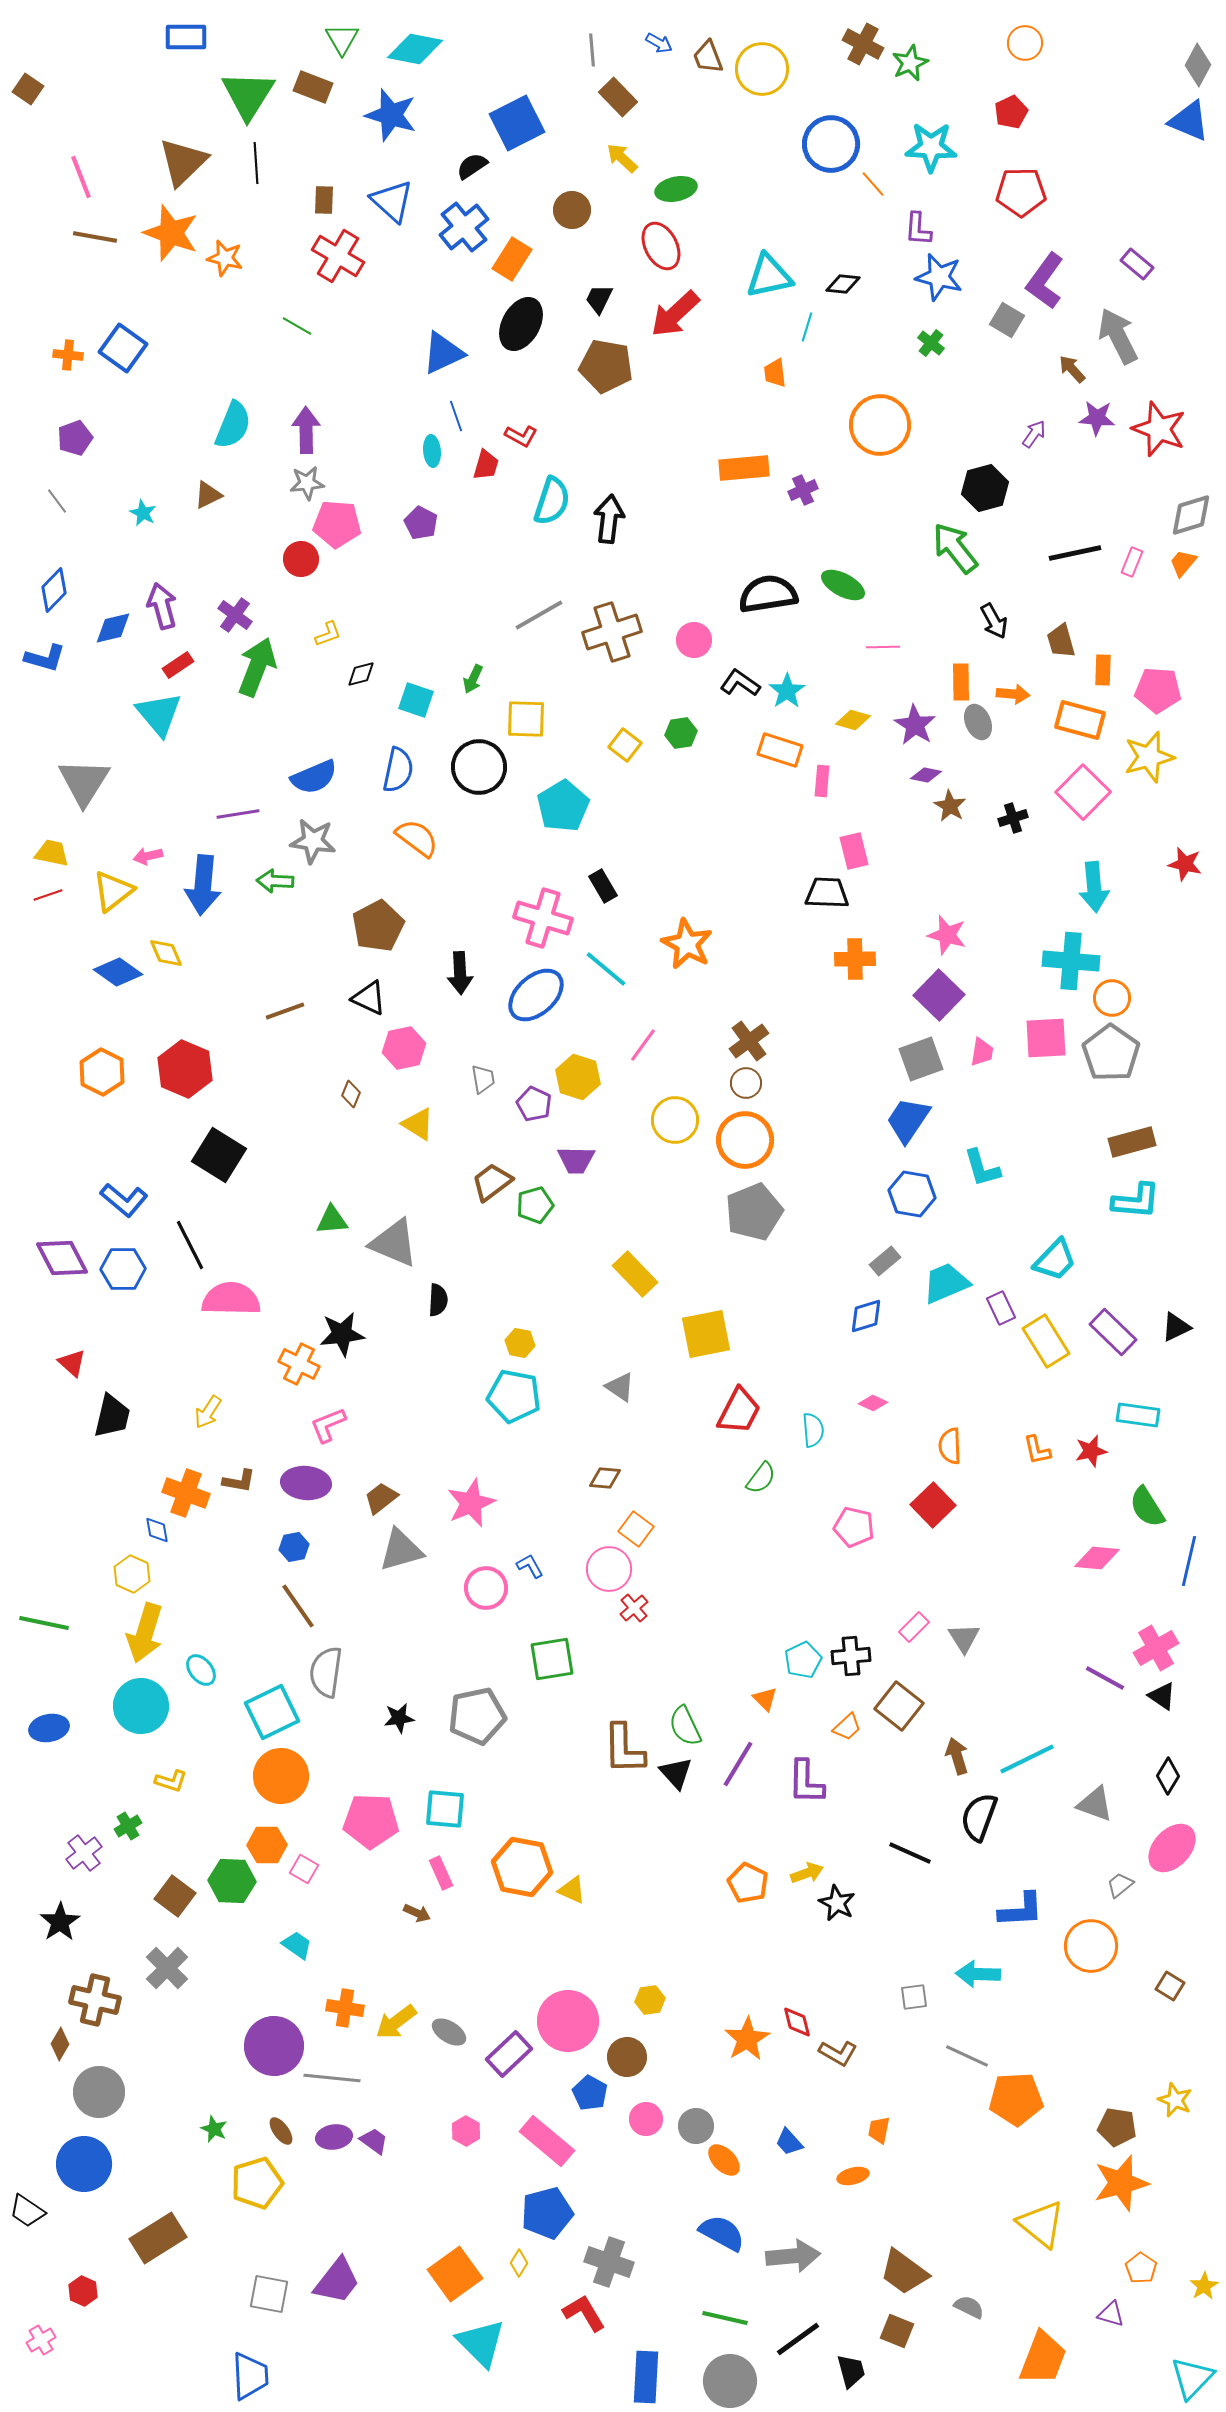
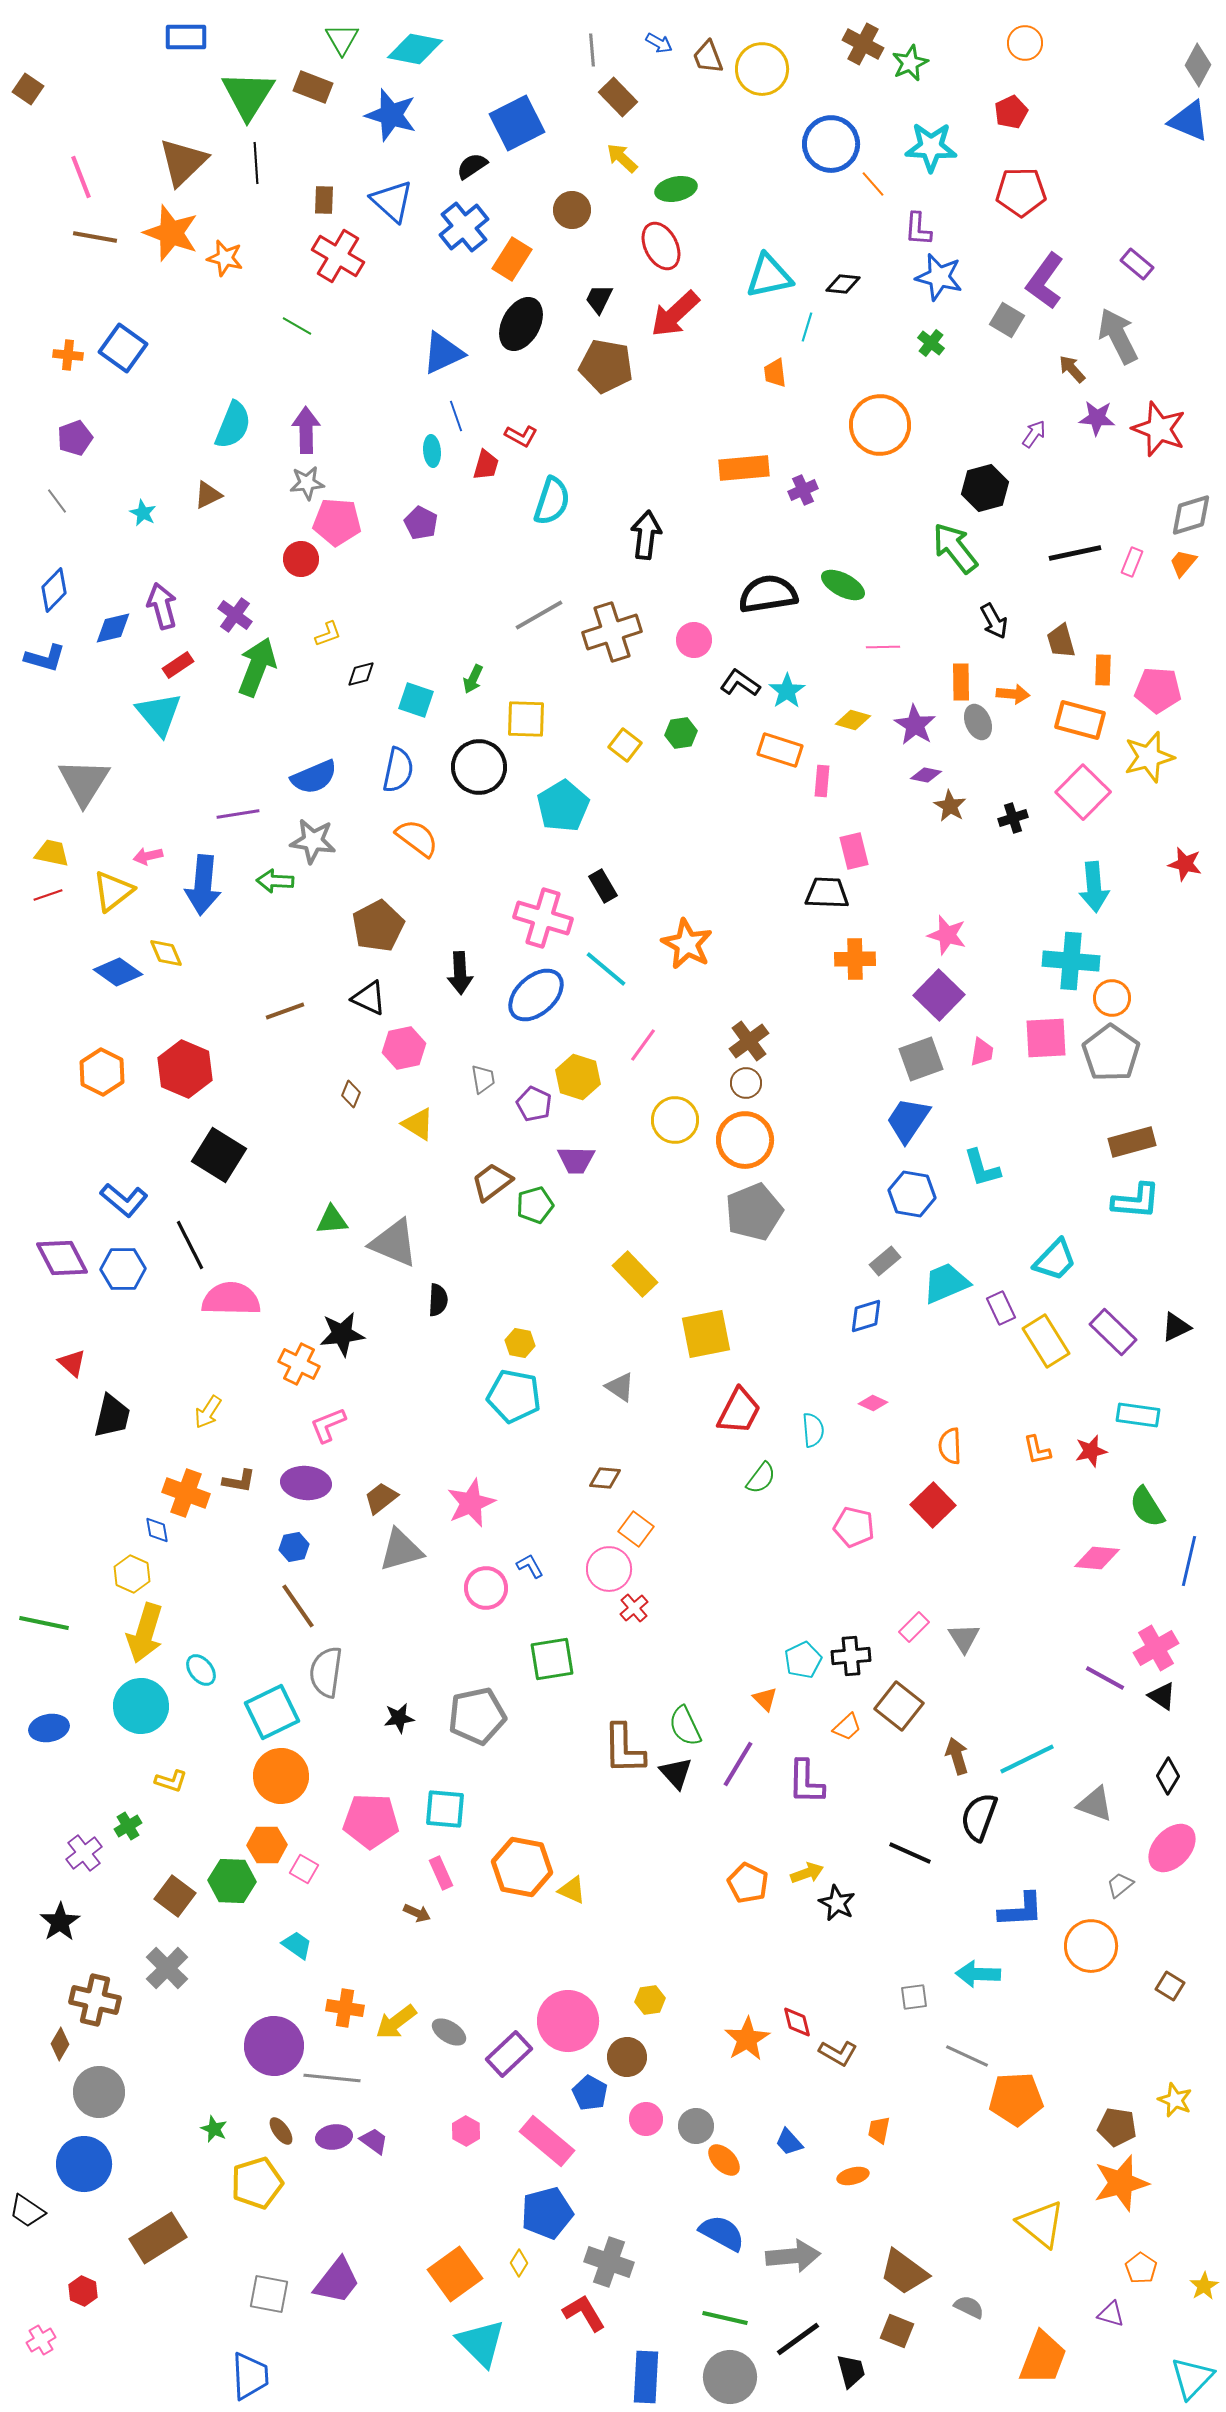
black arrow at (609, 519): moved 37 px right, 16 px down
pink pentagon at (337, 524): moved 2 px up
gray circle at (730, 2381): moved 4 px up
